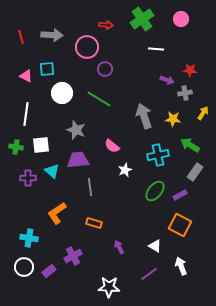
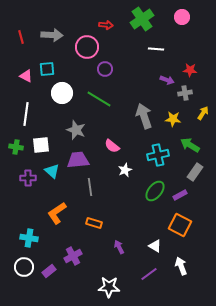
pink circle at (181, 19): moved 1 px right, 2 px up
